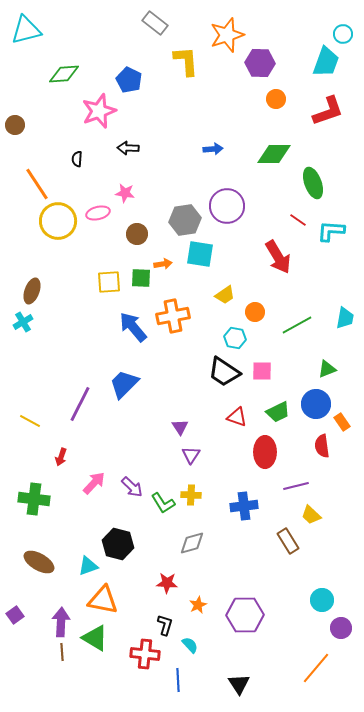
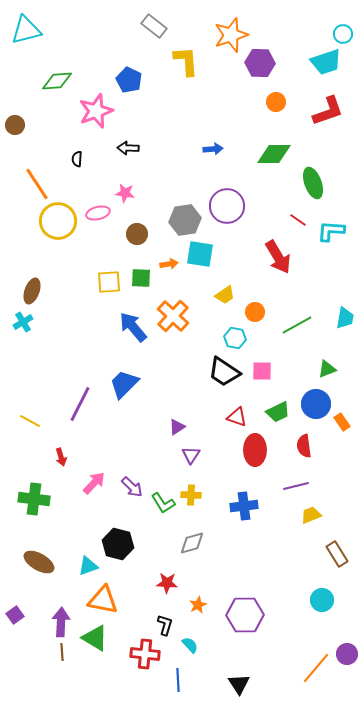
gray rectangle at (155, 23): moved 1 px left, 3 px down
orange star at (227, 35): moved 4 px right
cyan trapezoid at (326, 62): rotated 52 degrees clockwise
green diamond at (64, 74): moved 7 px left, 7 px down
orange circle at (276, 99): moved 3 px down
pink star at (99, 111): moved 3 px left
orange arrow at (163, 264): moved 6 px right
orange cross at (173, 316): rotated 36 degrees counterclockwise
purple triangle at (180, 427): moved 3 px left; rotated 30 degrees clockwise
red semicircle at (322, 446): moved 18 px left
red ellipse at (265, 452): moved 10 px left, 2 px up
red arrow at (61, 457): rotated 36 degrees counterclockwise
yellow trapezoid at (311, 515): rotated 115 degrees clockwise
brown rectangle at (288, 541): moved 49 px right, 13 px down
purple circle at (341, 628): moved 6 px right, 26 px down
